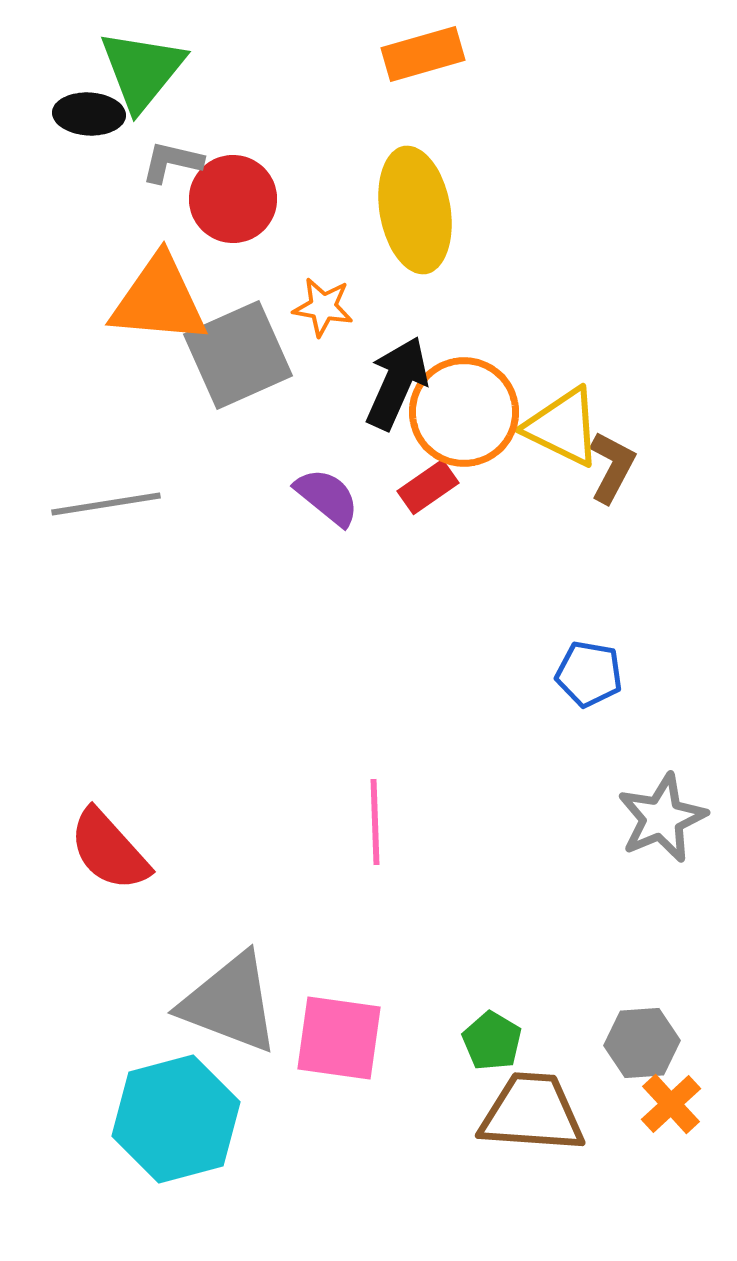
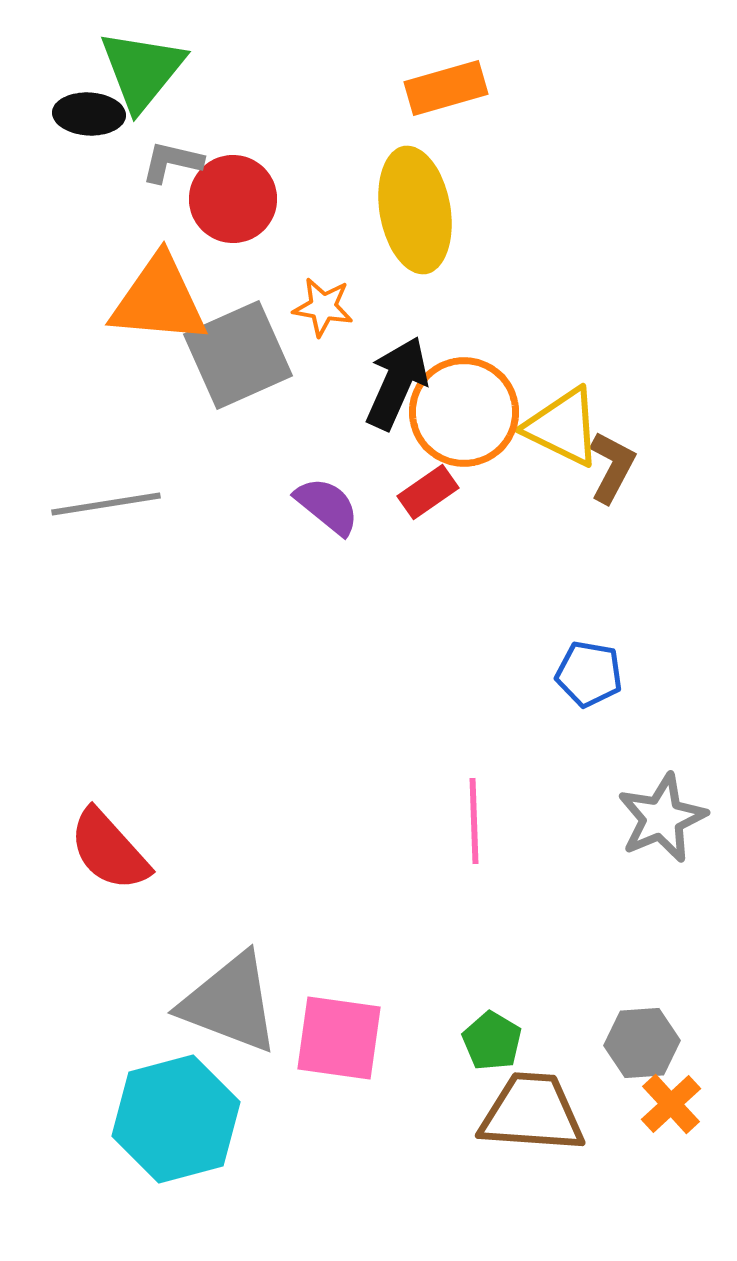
orange rectangle: moved 23 px right, 34 px down
red rectangle: moved 5 px down
purple semicircle: moved 9 px down
pink line: moved 99 px right, 1 px up
